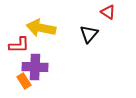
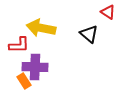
black triangle: rotated 30 degrees counterclockwise
